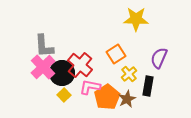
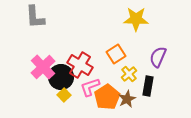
gray L-shape: moved 9 px left, 29 px up
purple semicircle: moved 1 px left, 1 px up
red cross: rotated 10 degrees counterclockwise
black circle: moved 1 px left, 4 px down
pink L-shape: rotated 30 degrees counterclockwise
